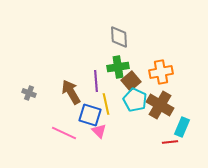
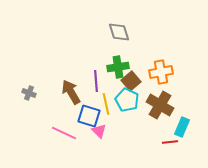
gray diamond: moved 5 px up; rotated 15 degrees counterclockwise
cyan pentagon: moved 8 px left
blue square: moved 1 px left, 1 px down
